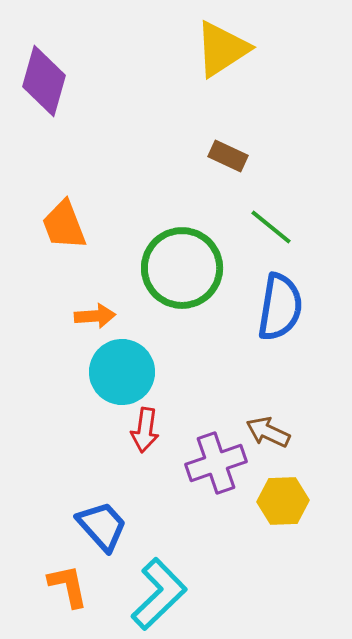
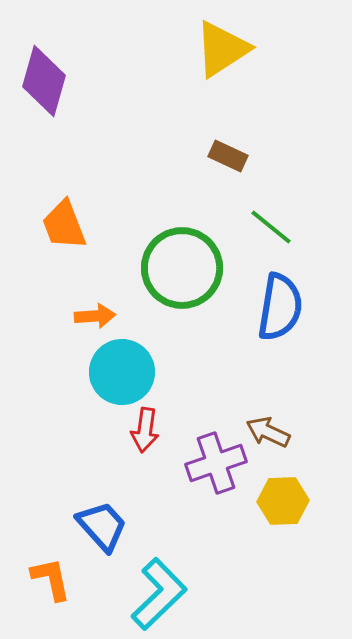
orange L-shape: moved 17 px left, 7 px up
